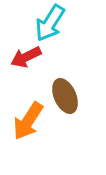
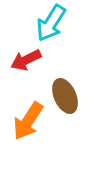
cyan arrow: moved 1 px right
red arrow: moved 3 px down
